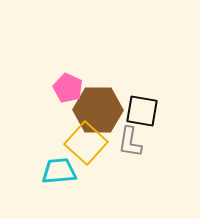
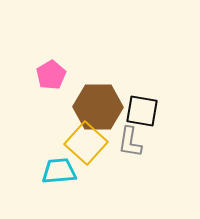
pink pentagon: moved 17 px left, 13 px up; rotated 16 degrees clockwise
brown hexagon: moved 3 px up
